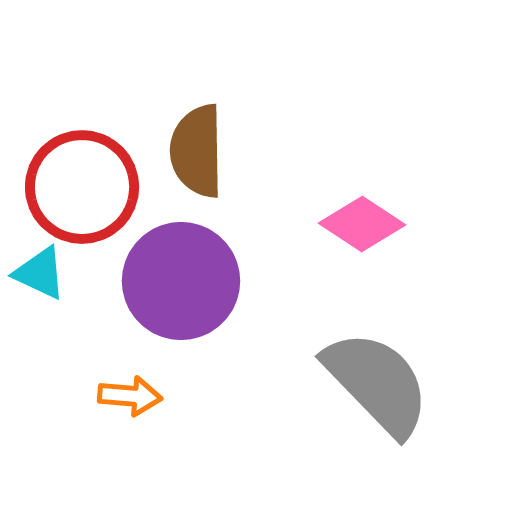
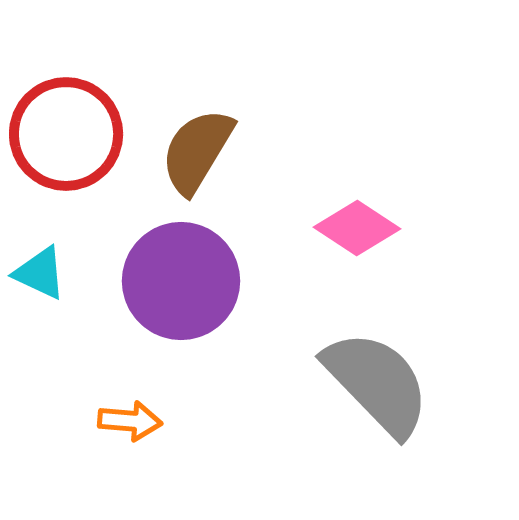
brown semicircle: rotated 32 degrees clockwise
red circle: moved 16 px left, 53 px up
pink diamond: moved 5 px left, 4 px down
orange arrow: moved 25 px down
